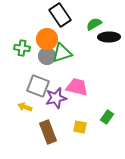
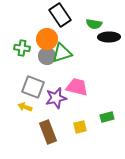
green semicircle: rotated 140 degrees counterclockwise
gray square: moved 5 px left, 1 px down
green rectangle: rotated 40 degrees clockwise
yellow square: rotated 24 degrees counterclockwise
